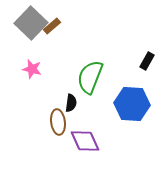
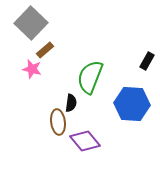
brown rectangle: moved 7 px left, 24 px down
purple diamond: rotated 16 degrees counterclockwise
